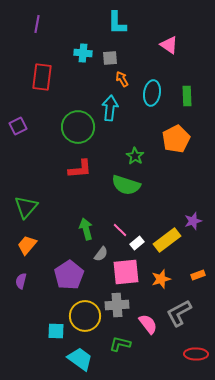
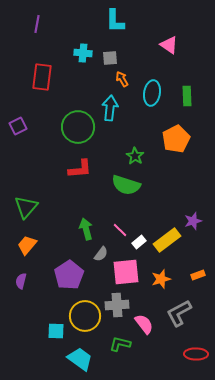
cyan L-shape: moved 2 px left, 2 px up
white rectangle: moved 2 px right, 1 px up
pink semicircle: moved 4 px left
